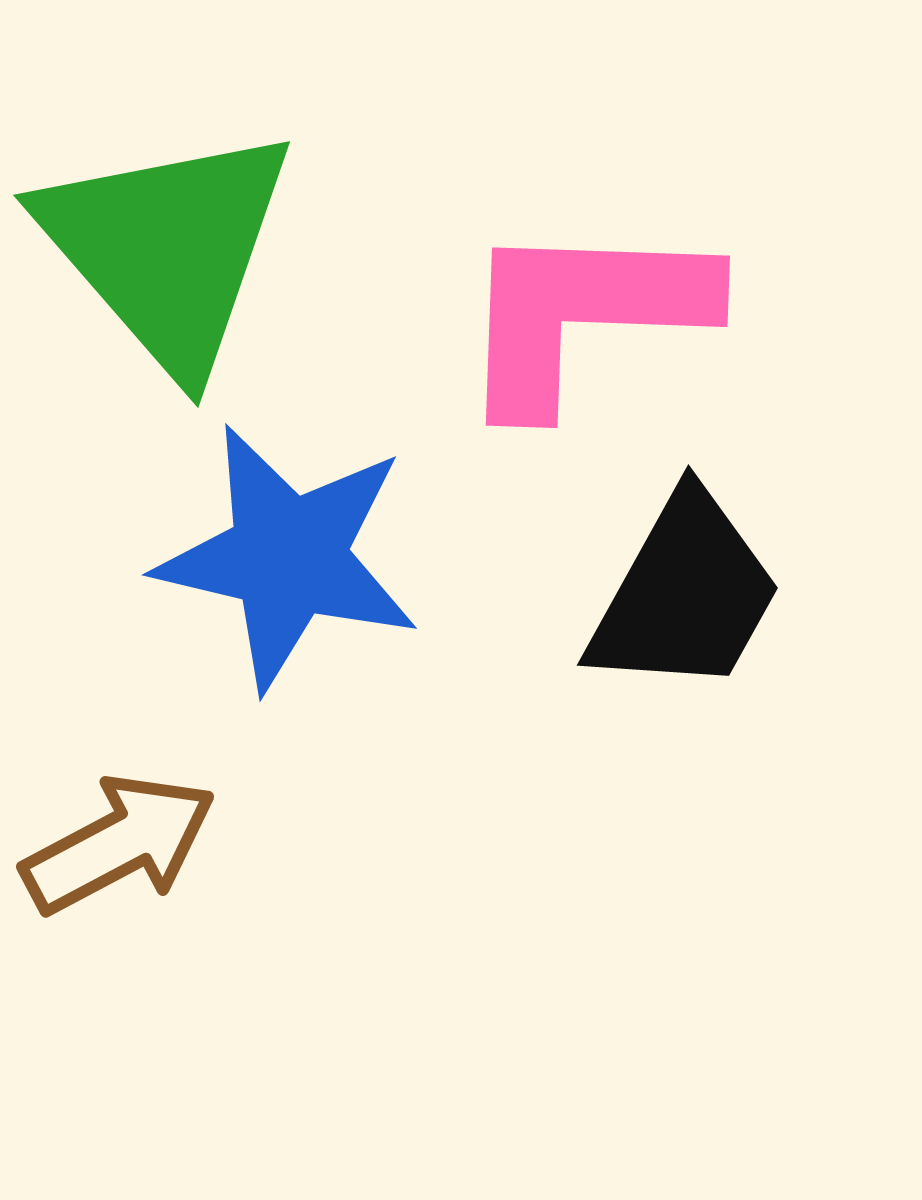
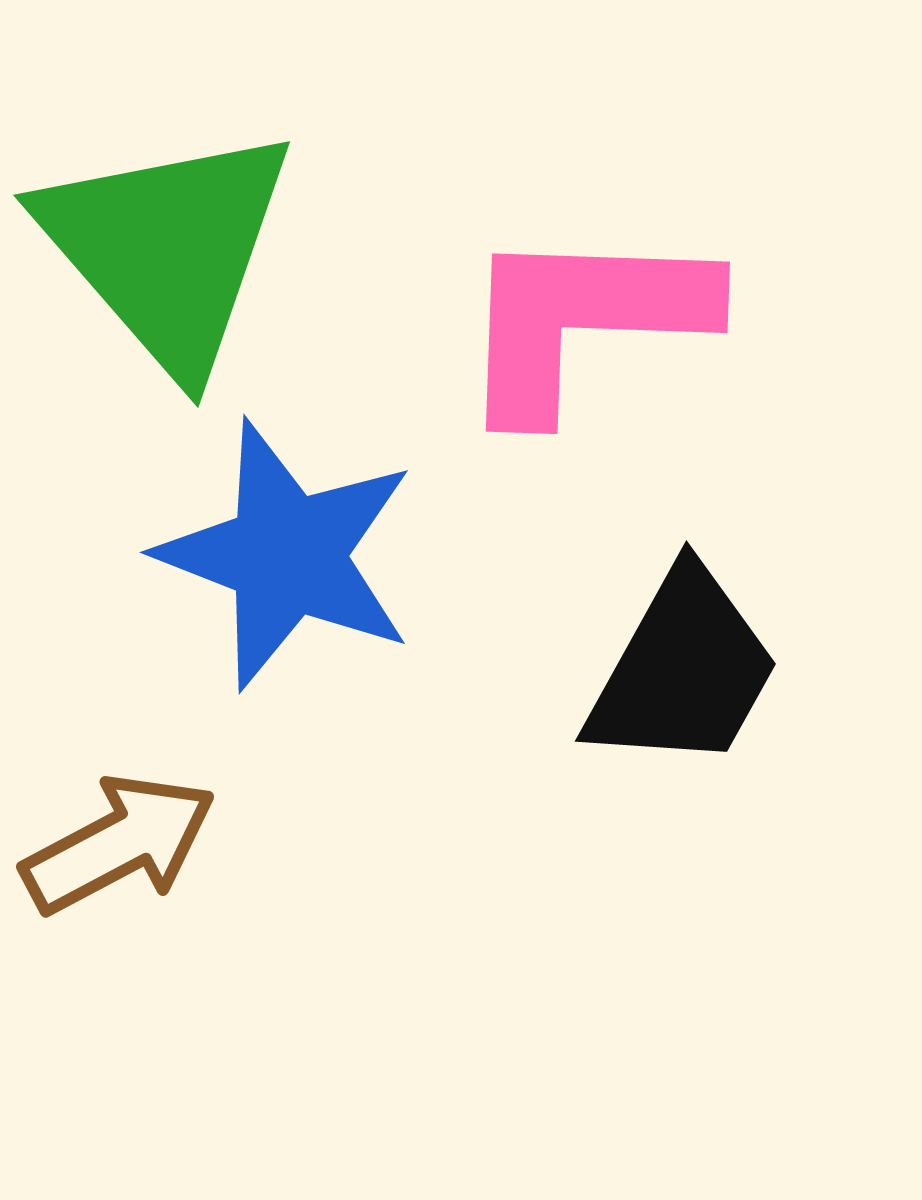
pink L-shape: moved 6 px down
blue star: moved 1 px left, 2 px up; rotated 8 degrees clockwise
black trapezoid: moved 2 px left, 76 px down
